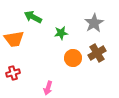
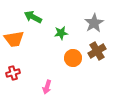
brown cross: moved 2 px up
pink arrow: moved 1 px left, 1 px up
